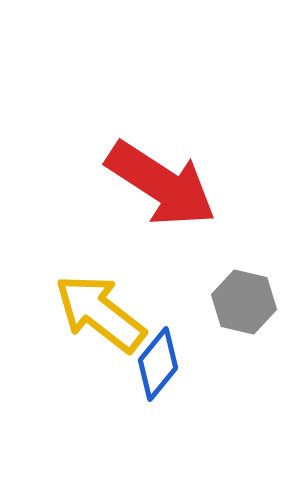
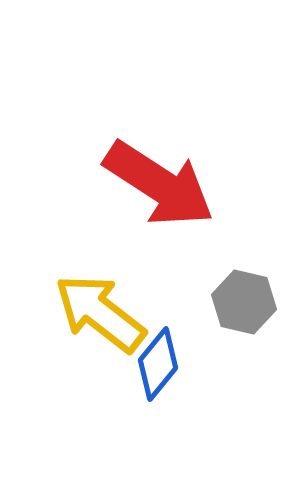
red arrow: moved 2 px left
